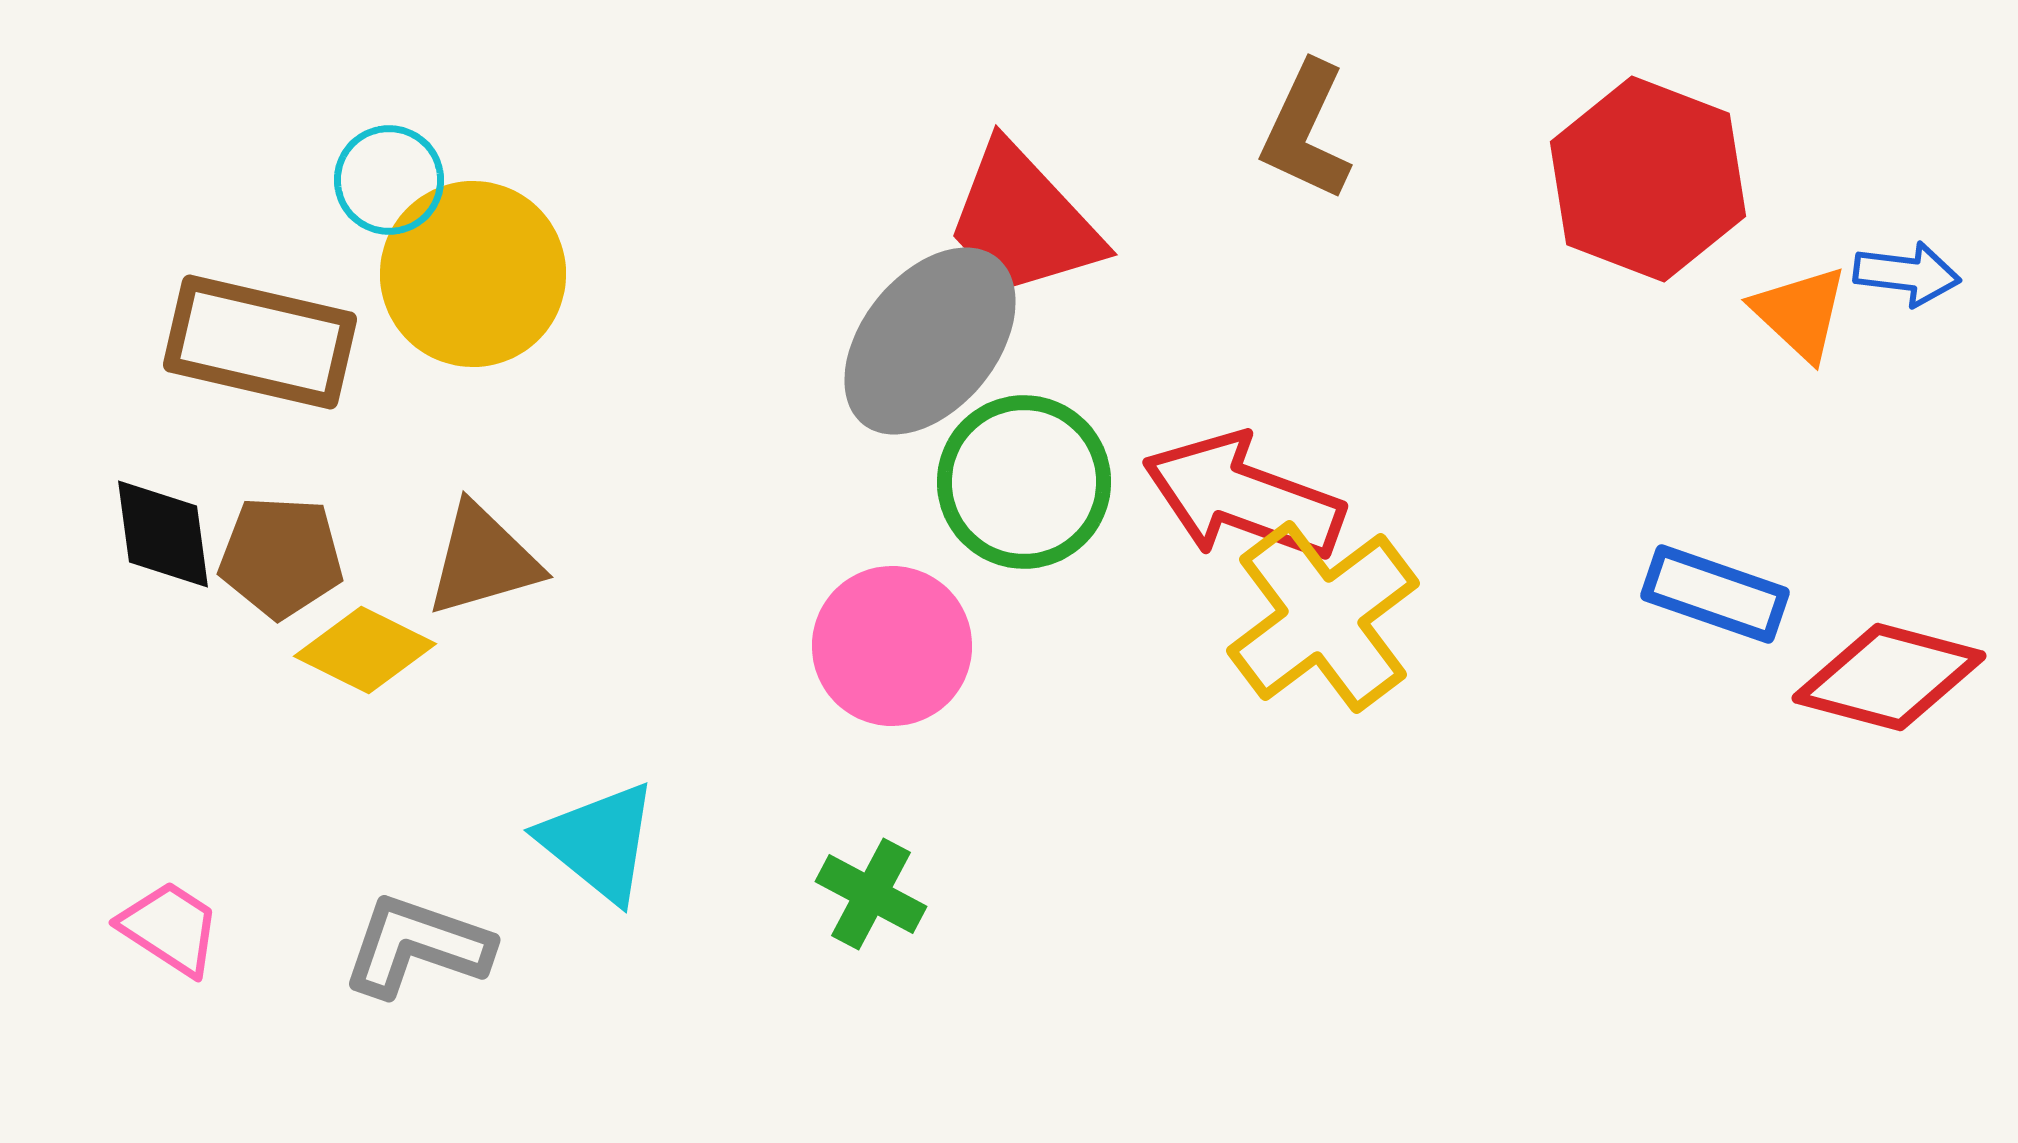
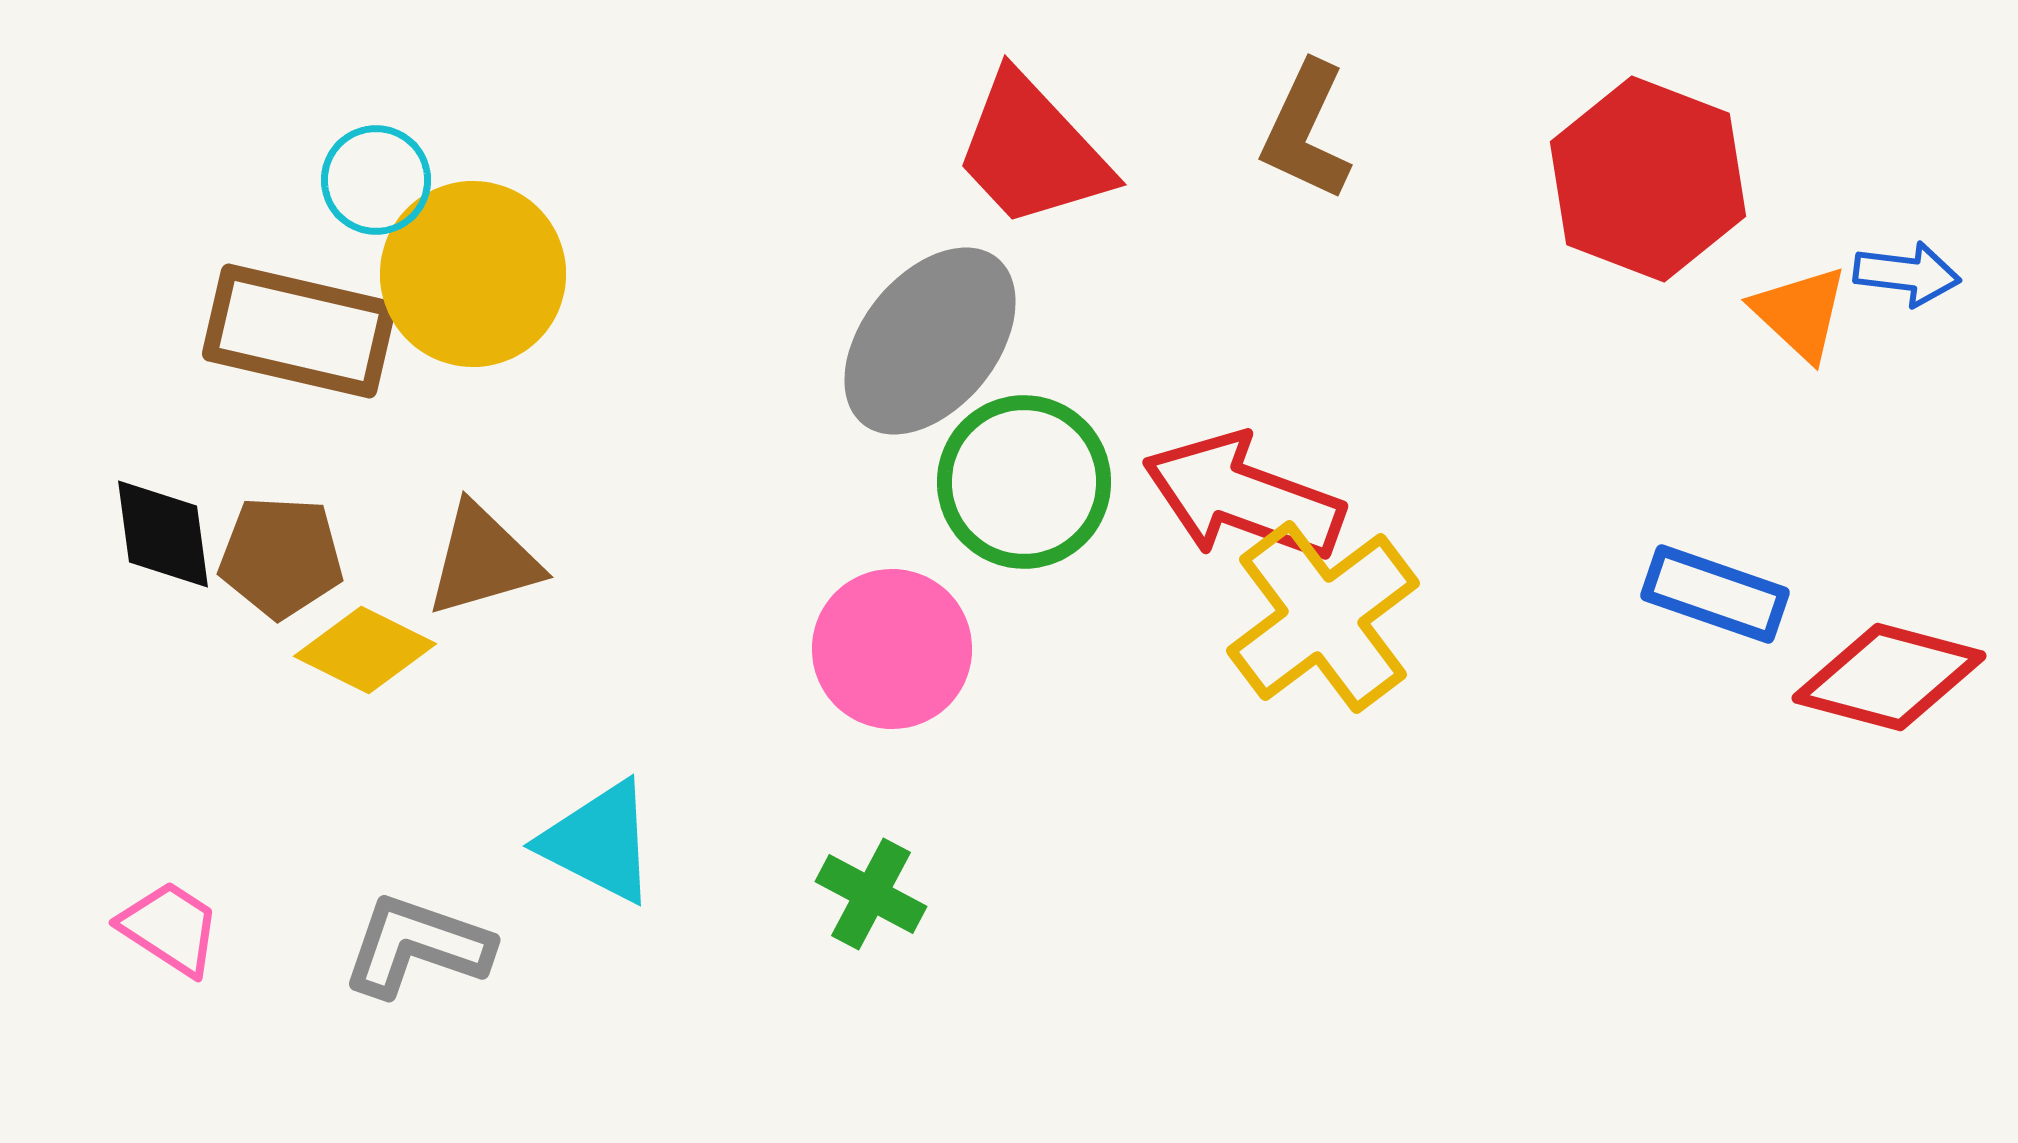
cyan circle: moved 13 px left
red trapezoid: moved 9 px right, 70 px up
brown rectangle: moved 39 px right, 11 px up
pink circle: moved 3 px down
cyan triangle: rotated 12 degrees counterclockwise
